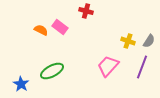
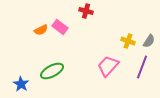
orange semicircle: rotated 128 degrees clockwise
